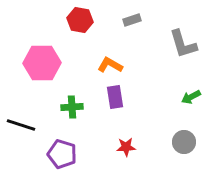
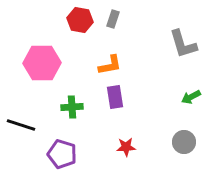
gray rectangle: moved 19 px left, 1 px up; rotated 54 degrees counterclockwise
orange L-shape: rotated 140 degrees clockwise
